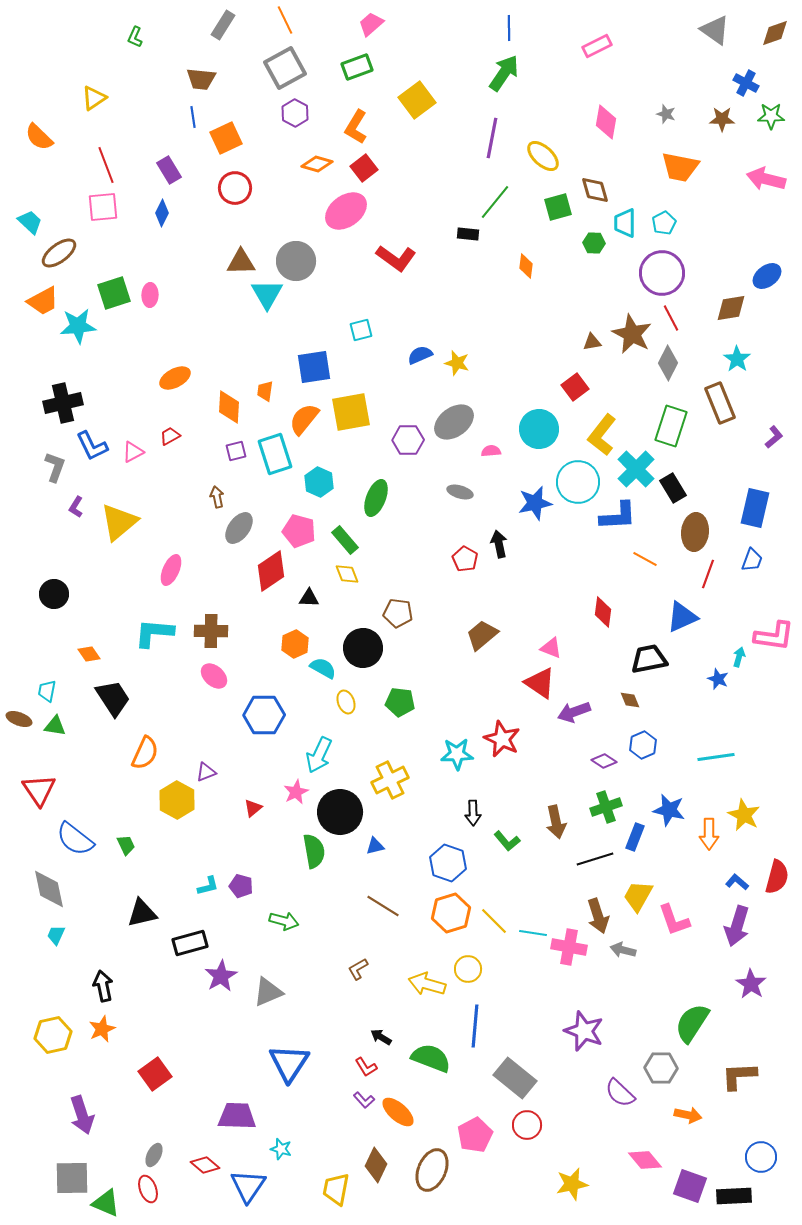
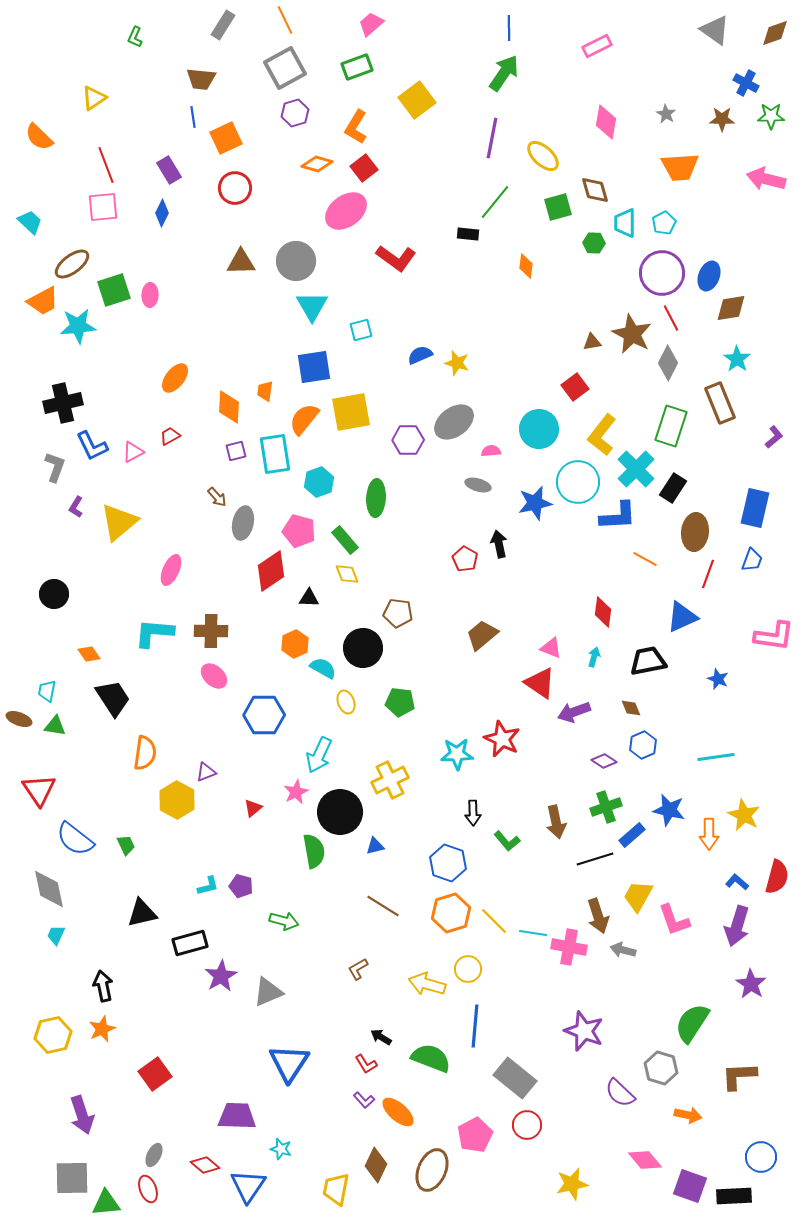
purple hexagon at (295, 113): rotated 16 degrees clockwise
gray star at (666, 114): rotated 12 degrees clockwise
orange trapezoid at (680, 167): rotated 15 degrees counterclockwise
brown ellipse at (59, 253): moved 13 px right, 11 px down
blue ellipse at (767, 276): moved 58 px left; rotated 32 degrees counterclockwise
green square at (114, 293): moved 3 px up
cyan triangle at (267, 294): moved 45 px right, 12 px down
orange ellipse at (175, 378): rotated 24 degrees counterclockwise
cyan rectangle at (275, 454): rotated 9 degrees clockwise
cyan hexagon at (319, 482): rotated 16 degrees clockwise
black rectangle at (673, 488): rotated 64 degrees clockwise
gray ellipse at (460, 492): moved 18 px right, 7 px up
brown arrow at (217, 497): rotated 150 degrees clockwise
green ellipse at (376, 498): rotated 18 degrees counterclockwise
gray ellipse at (239, 528): moved 4 px right, 5 px up; rotated 24 degrees counterclockwise
cyan arrow at (739, 657): moved 145 px left
black trapezoid at (649, 659): moved 1 px left, 2 px down
brown diamond at (630, 700): moved 1 px right, 8 px down
orange semicircle at (145, 753): rotated 16 degrees counterclockwise
blue rectangle at (635, 837): moved 3 px left, 2 px up; rotated 28 degrees clockwise
red L-shape at (366, 1067): moved 3 px up
gray hexagon at (661, 1068): rotated 16 degrees clockwise
green triangle at (106, 1203): rotated 28 degrees counterclockwise
